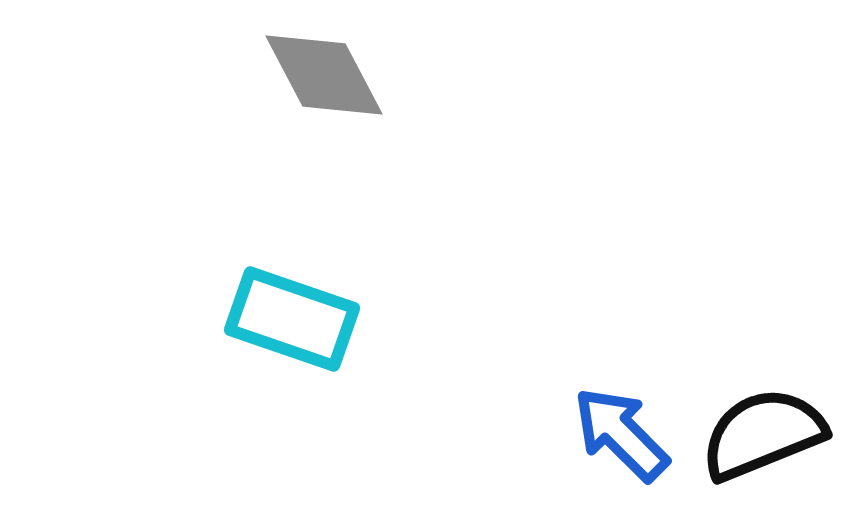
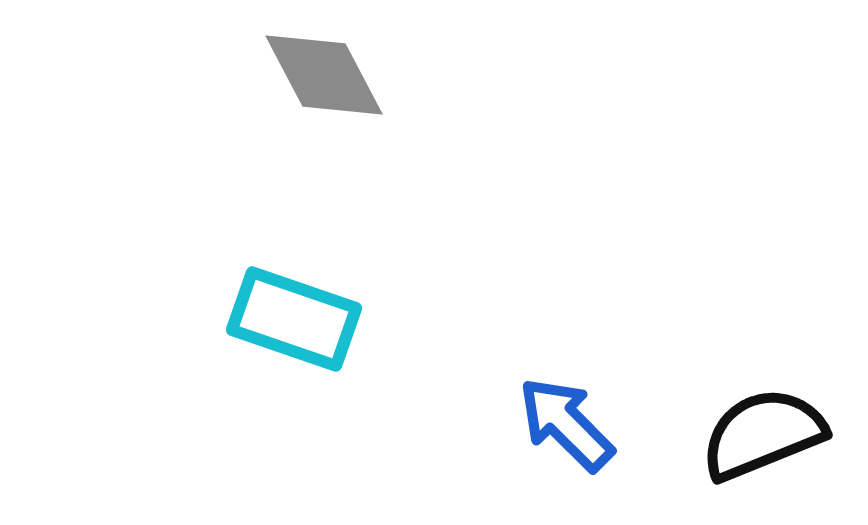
cyan rectangle: moved 2 px right
blue arrow: moved 55 px left, 10 px up
